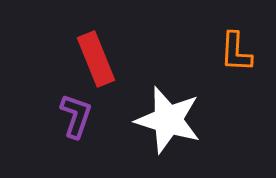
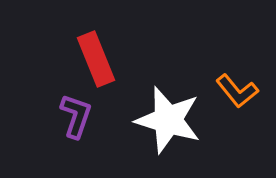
orange L-shape: moved 1 px right, 39 px down; rotated 42 degrees counterclockwise
